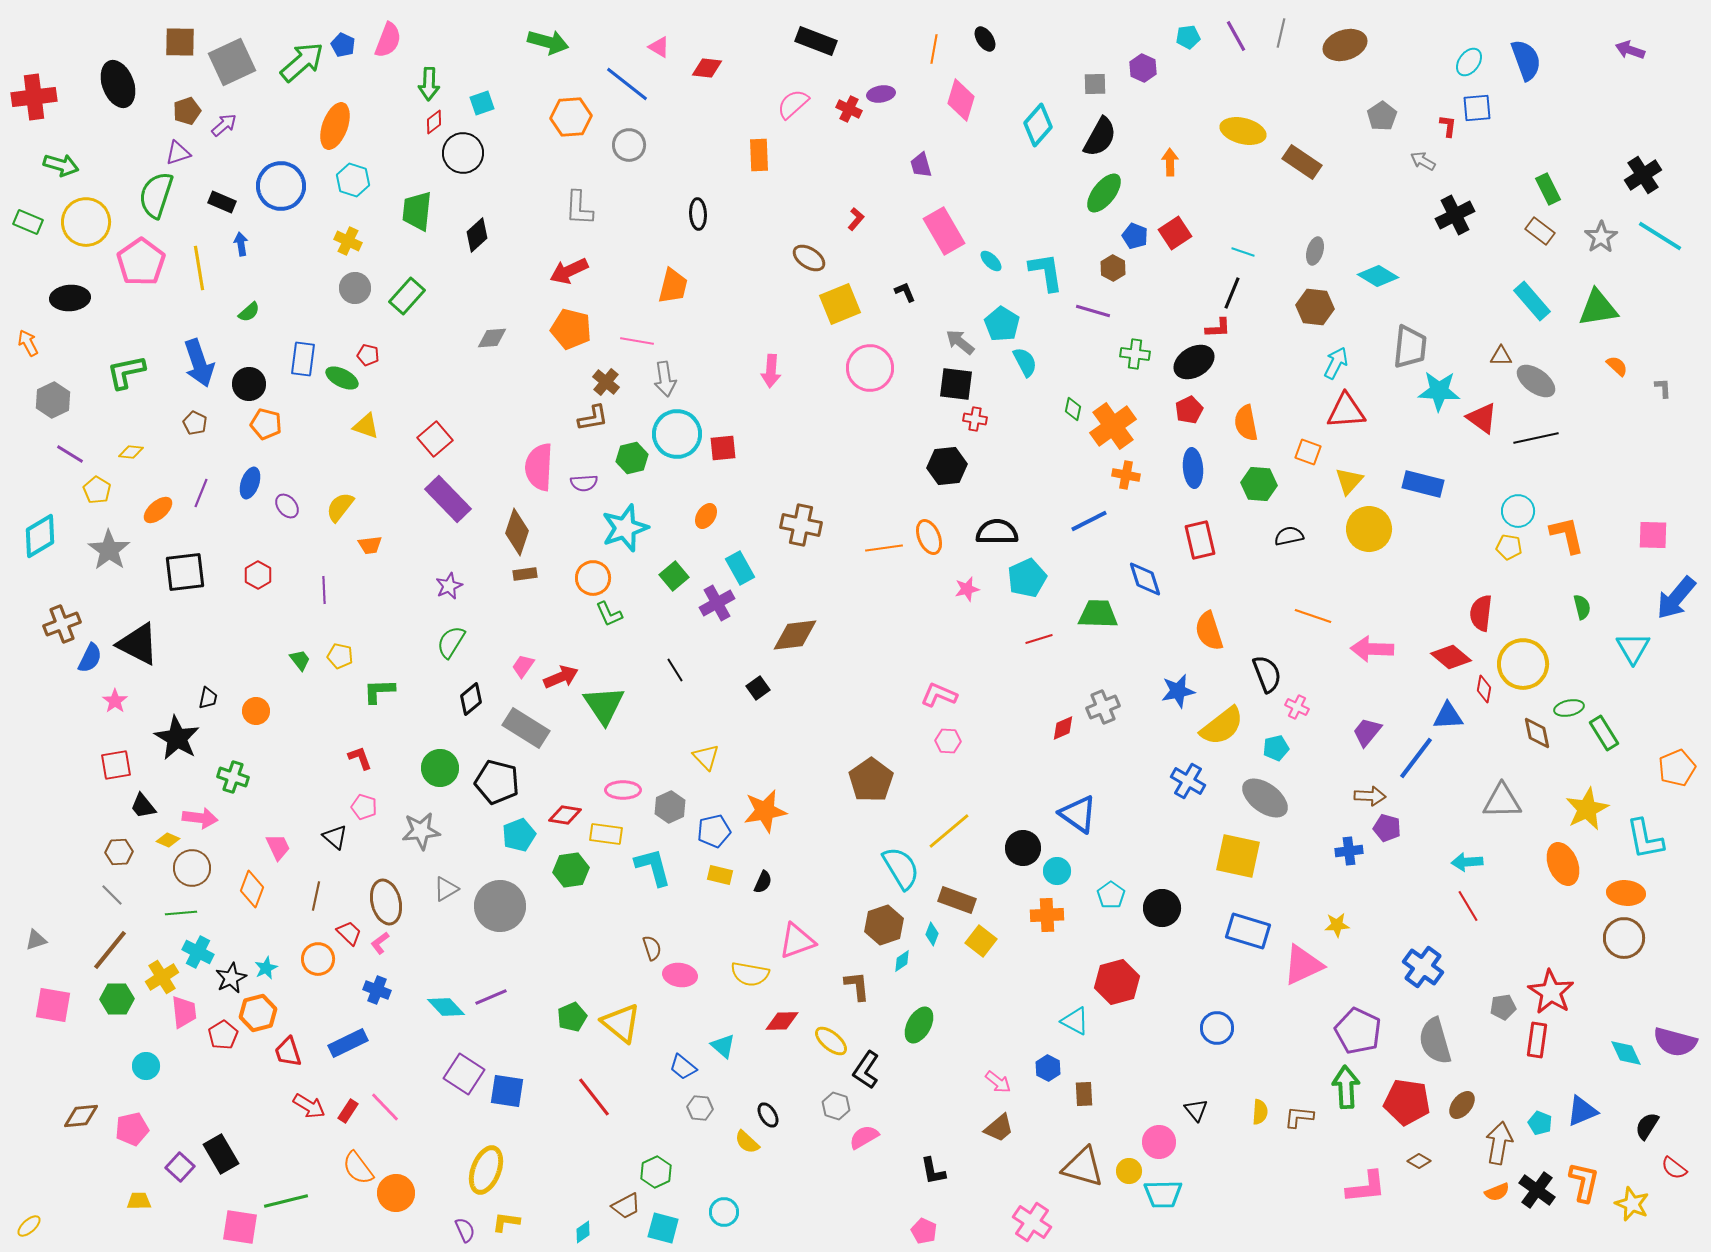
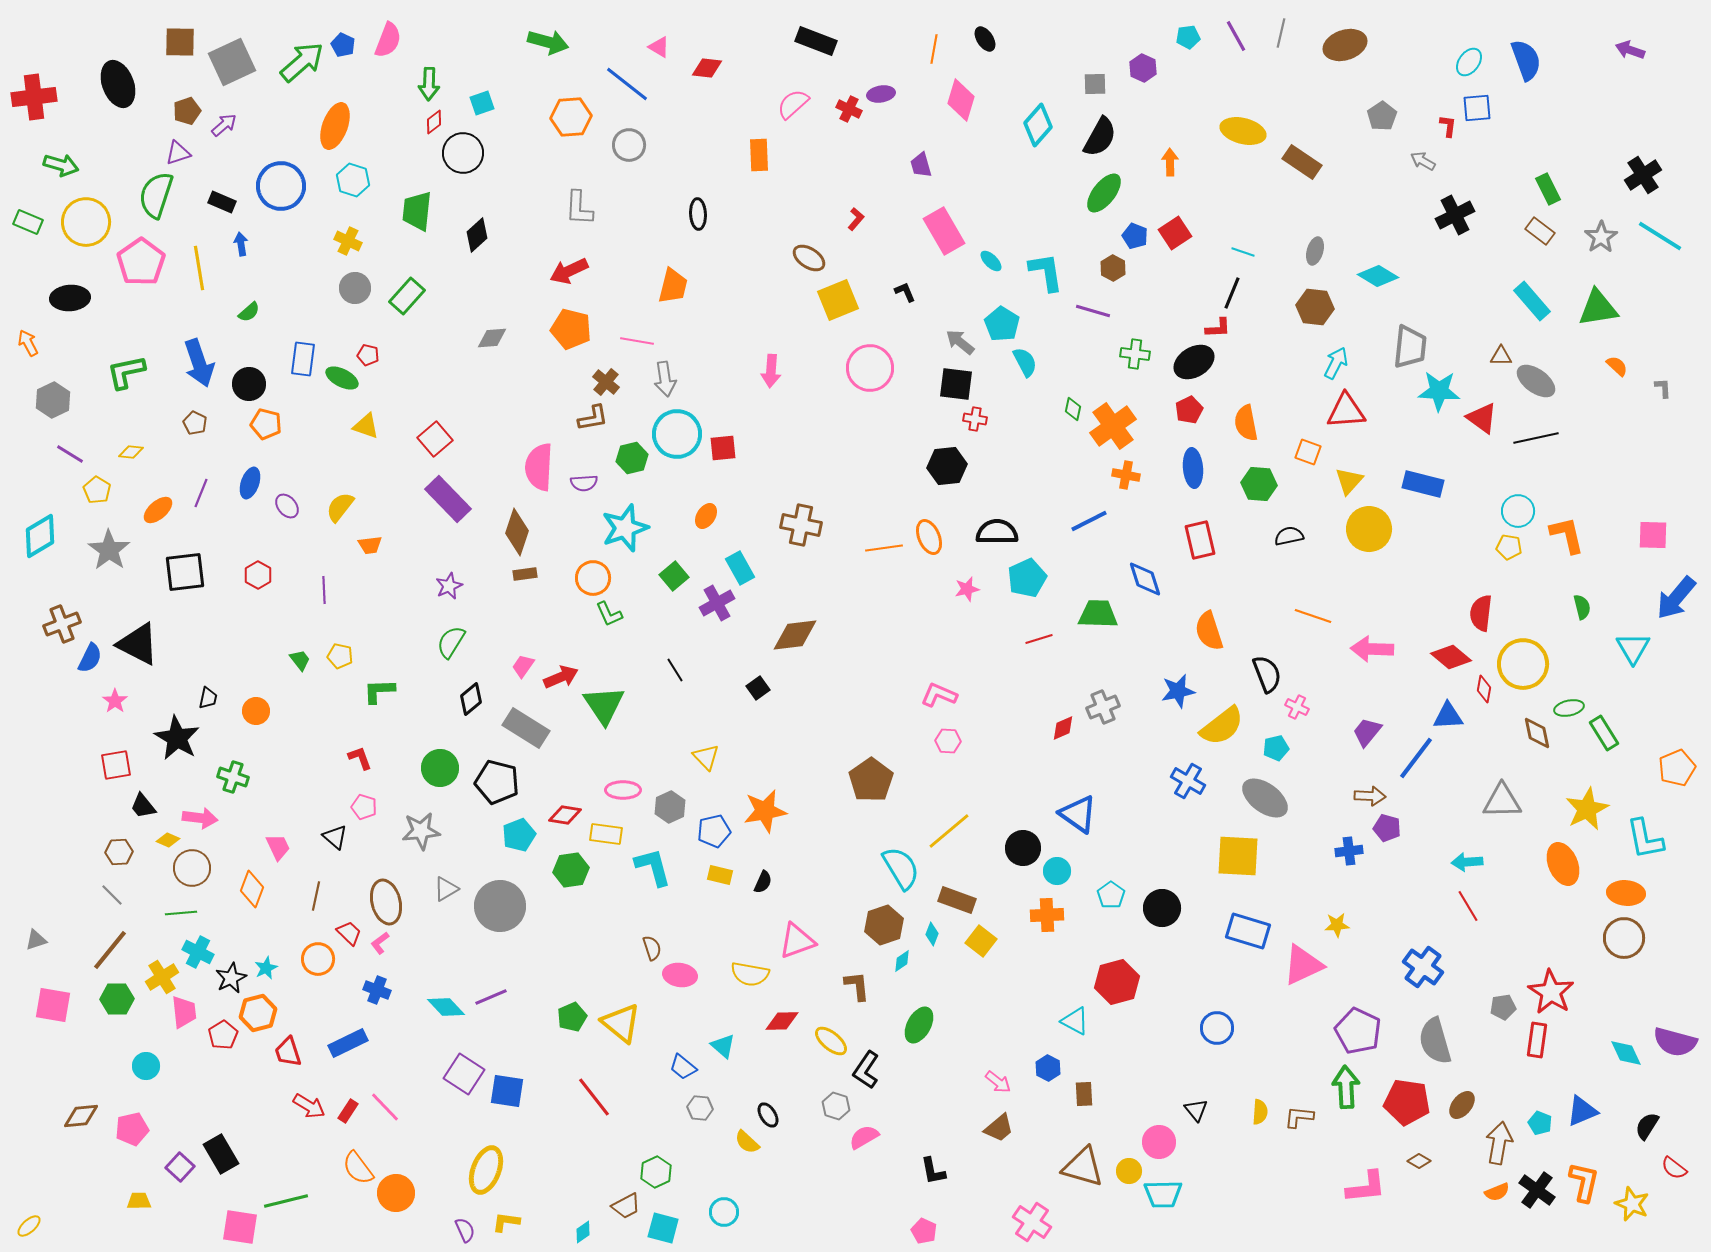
yellow square at (840, 304): moved 2 px left, 4 px up
yellow square at (1238, 856): rotated 9 degrees counterclockwise
